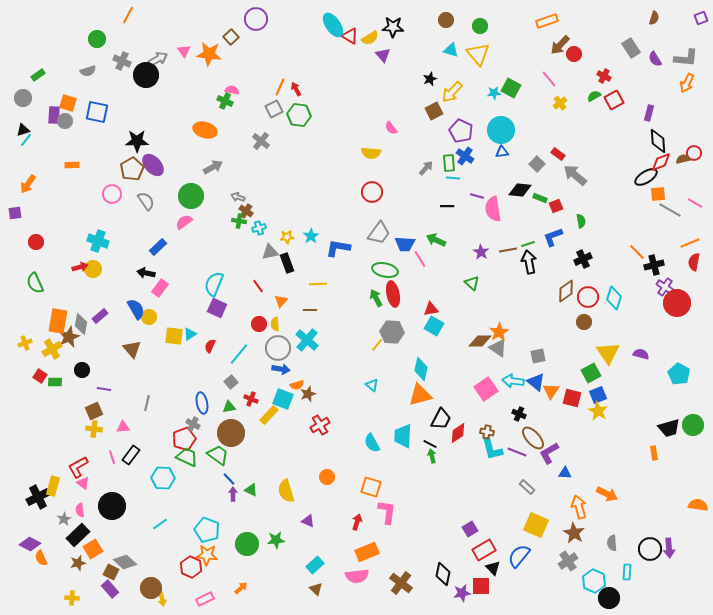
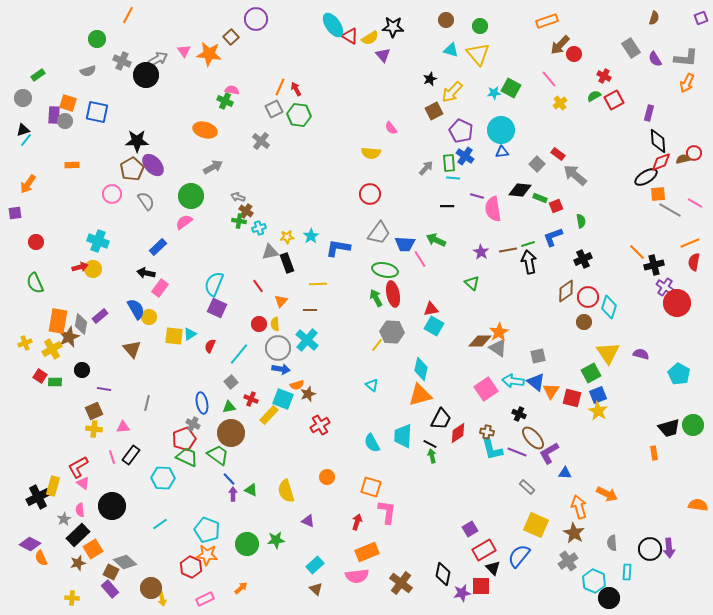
red circle at (372, 192): moved 2 px left, 2 px down
cyan diamond at (614, 298): moved 5 px left, 9 px down
